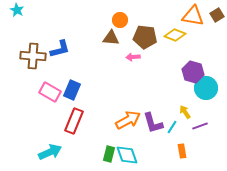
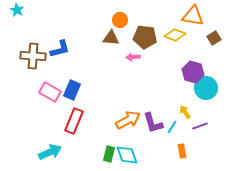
brown square: moved 3 px left, 23 px down
